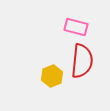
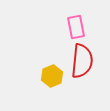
pink rectangle: rotated 65 degrees clockwise
